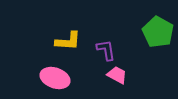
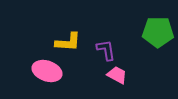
green pentagon: rotated 28 degrees counterclockwise
yellow L-shape: moved 1 px down
pink ellipse: moved 8 px left, 7 px up
